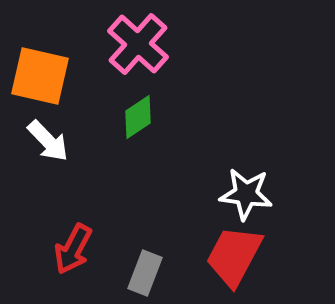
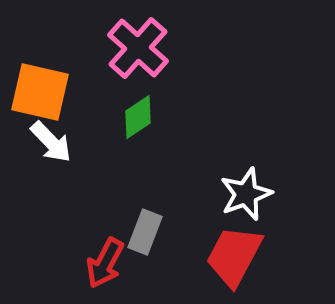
pink cross: moved 4 px down
orange square: moved 16 px down
white arrow: moved 3 px right, 1 px down
white star: rotated 28 degrees counterclockwise
red arrow: moved 32 px right, 14 px down
gray rectangle: moved 41 px up
